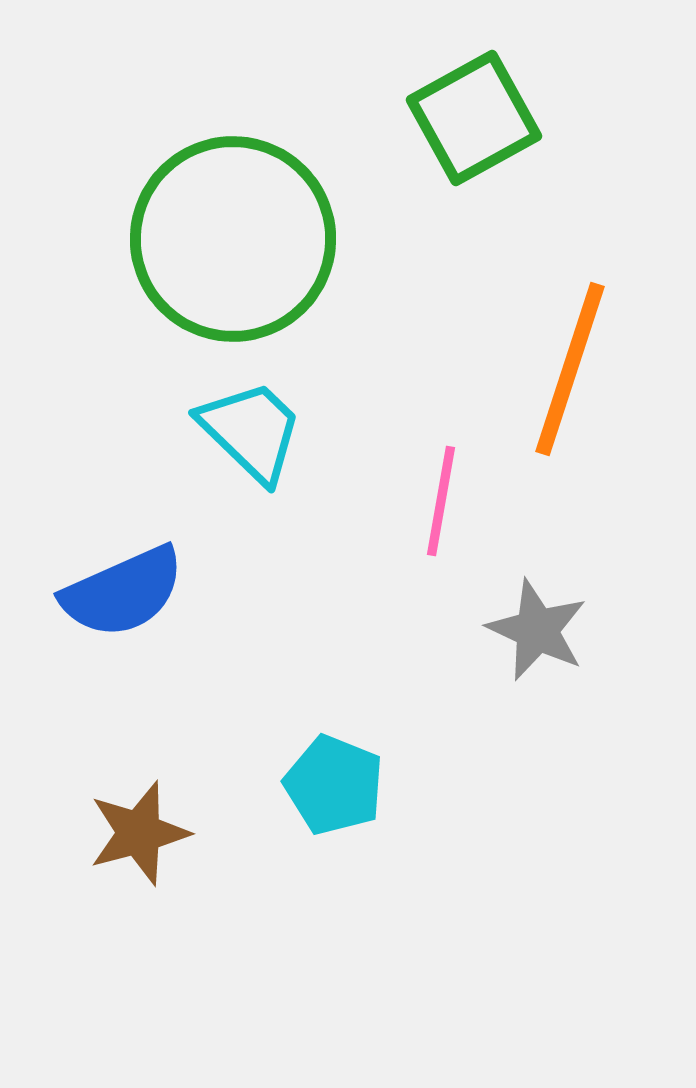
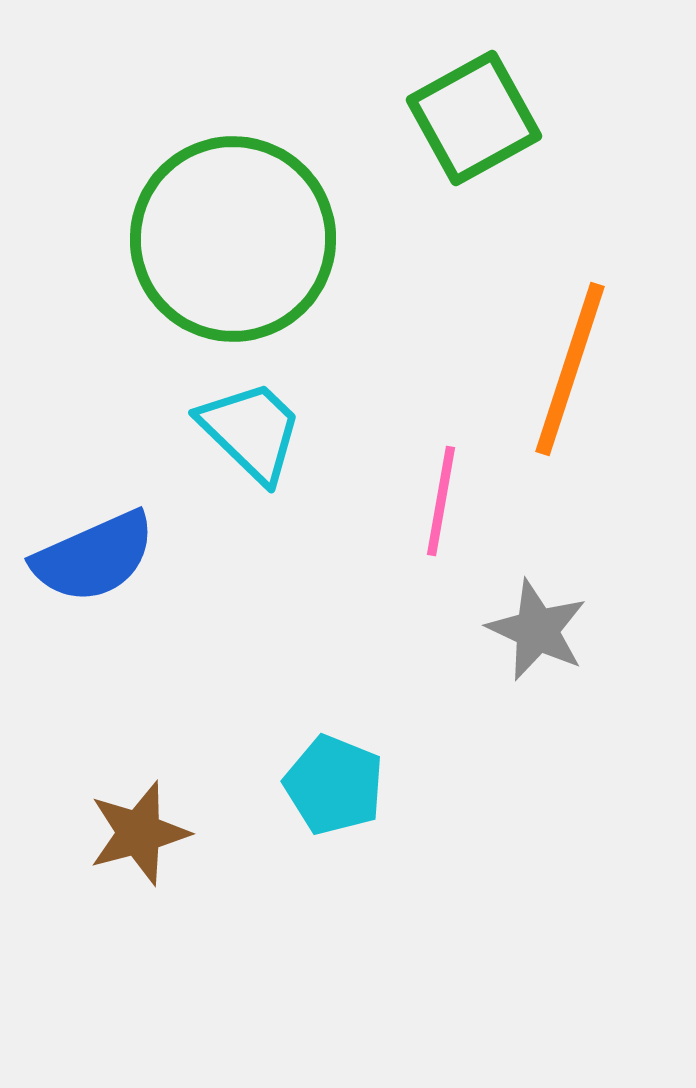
blue semicircle: moved 29 px left, 35 px up
